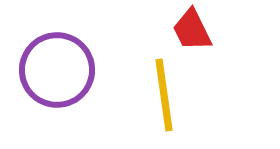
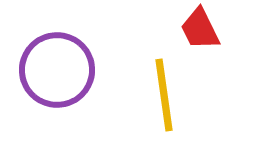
red trapezoid: moved 8 px right, 1 px up
